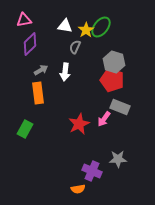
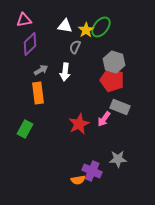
orange semicircle: moved 9 px up
